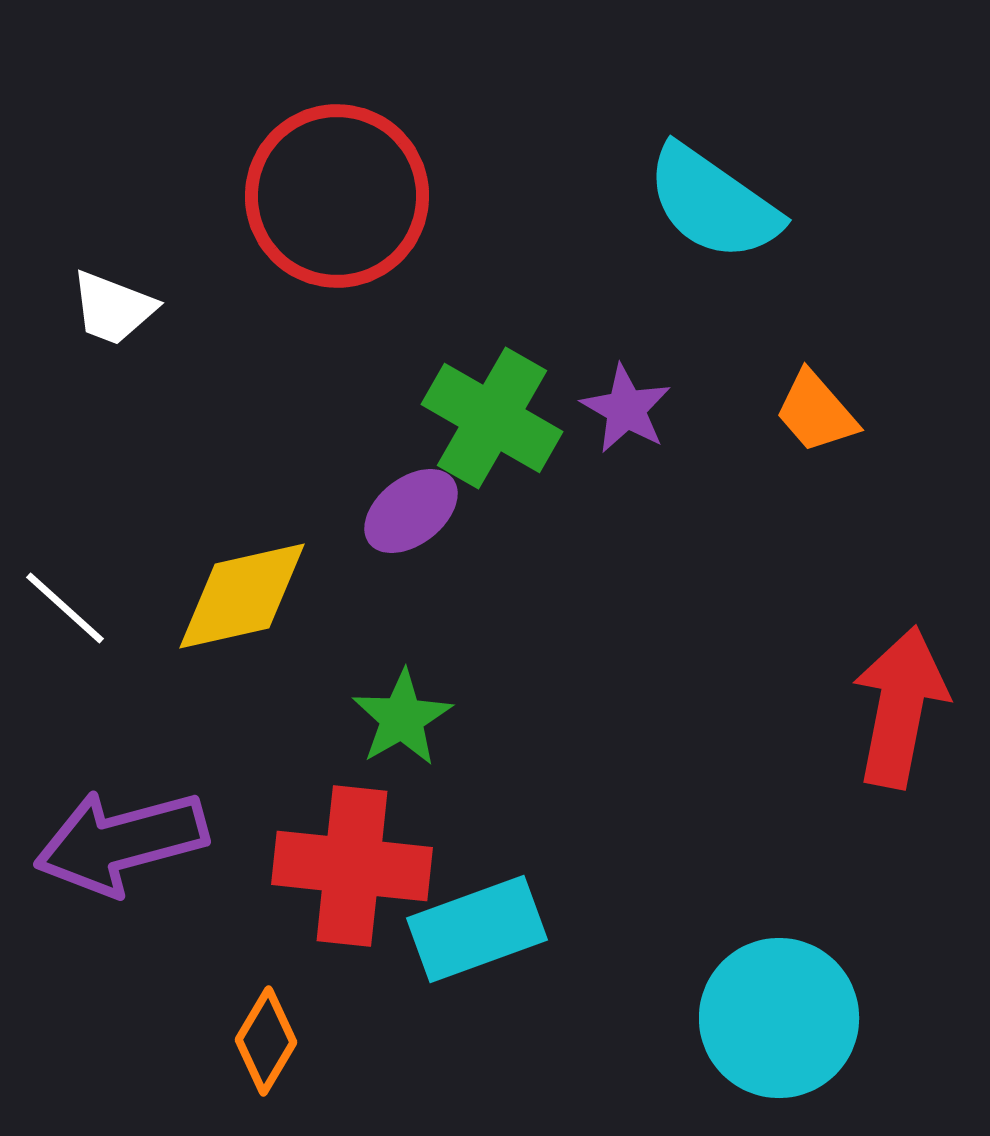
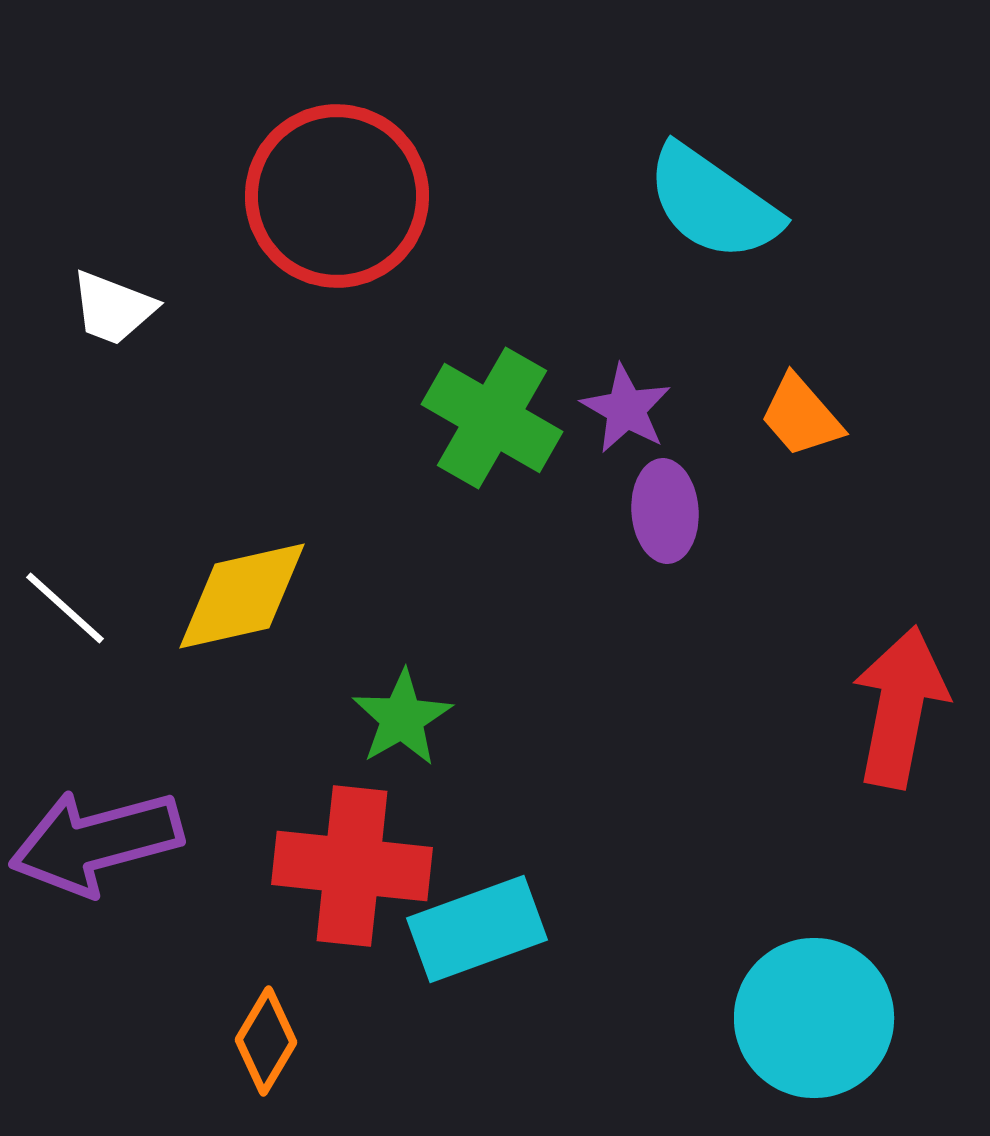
orange trapezoid: moved 15 px left, 4 px down
purple ellipse: moved 254 px right; rotated 56 degrees counterclockwise
purple arrow: moved 25 px left
cyan circle: moved 35 px right
